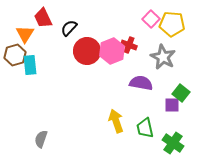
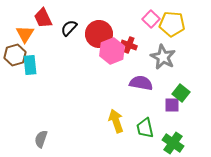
red circle: moved 12 px right, 17 px up
